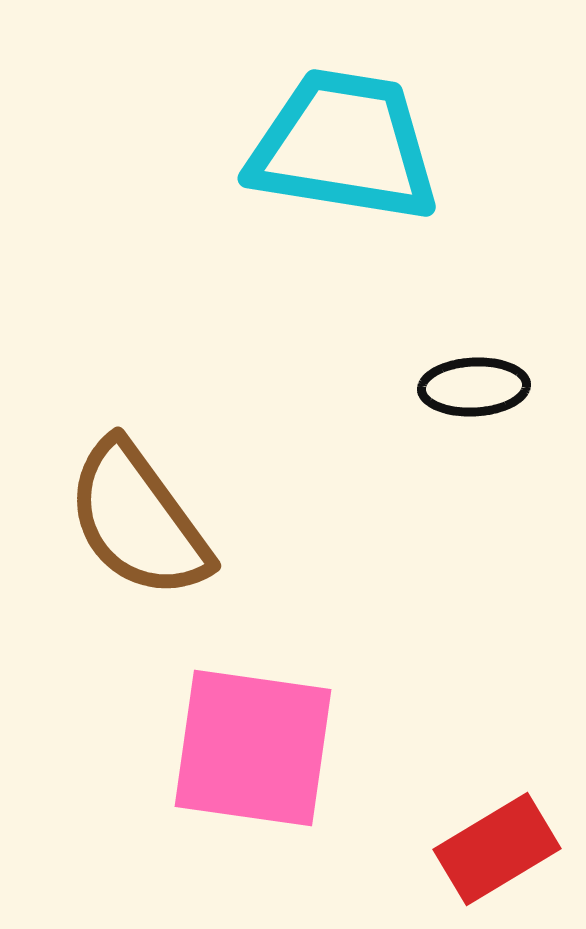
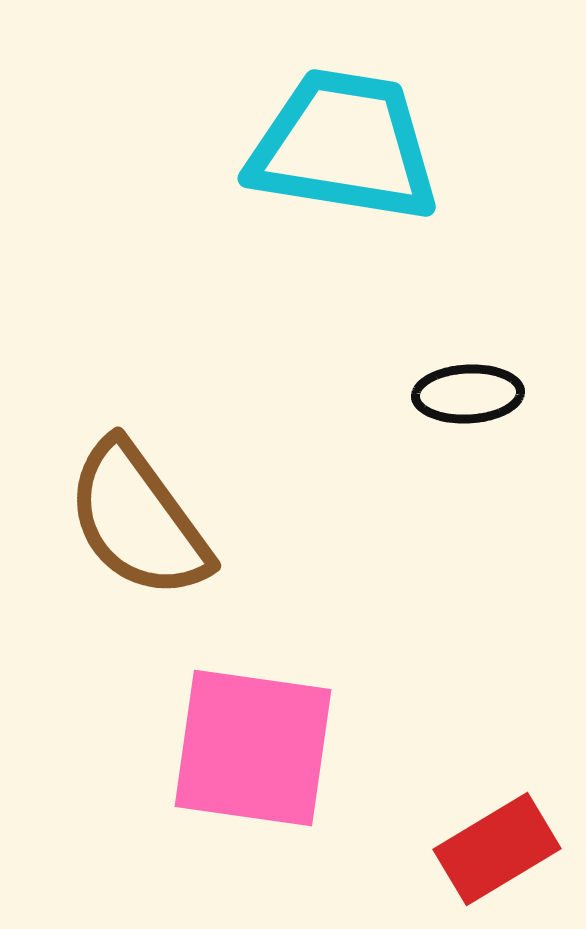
black ellipse: moved 6 px left, 7 px down
